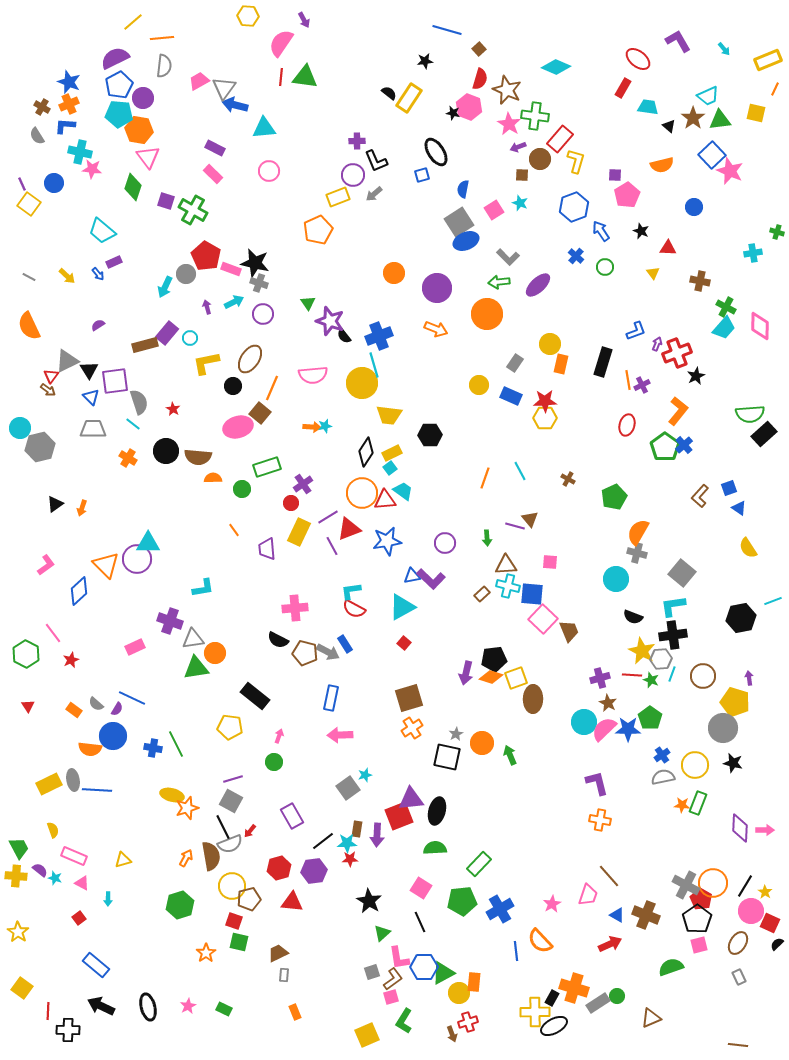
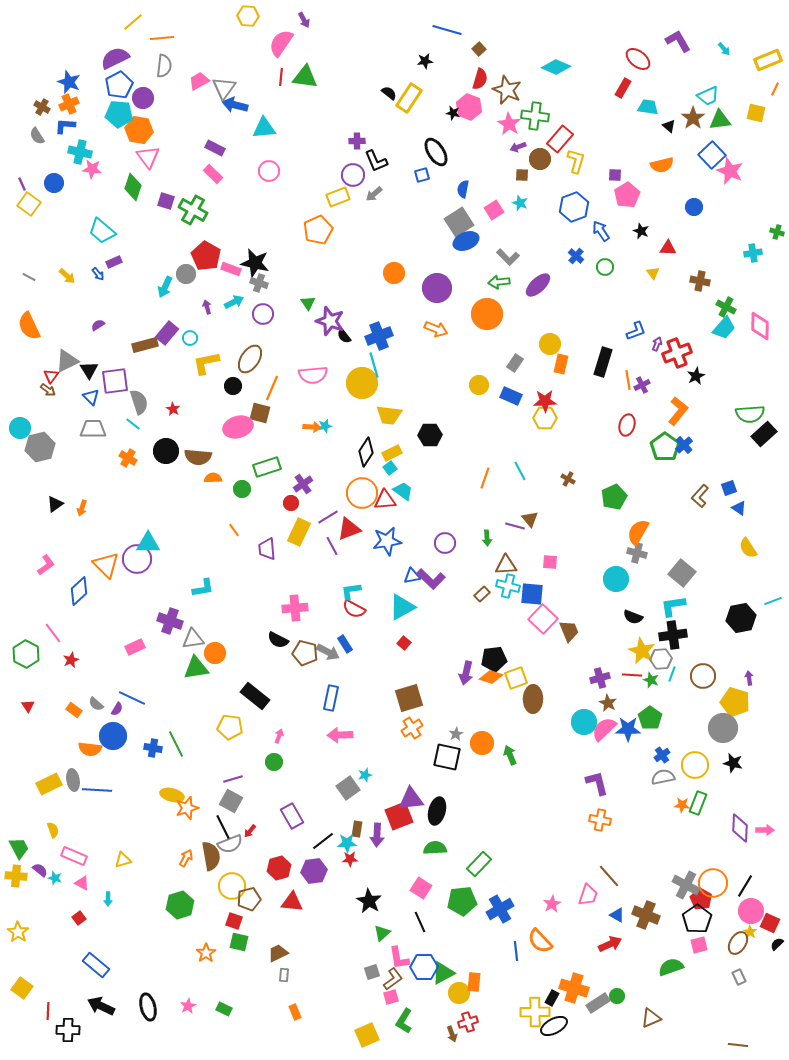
brown square at (260, 413): rotated 25 degrees counterclockwise
yellow star at (765, 892): moved 15 px left, 40 px down
